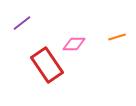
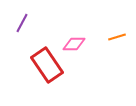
purple line: rotated 24 degrees counterclockwise
